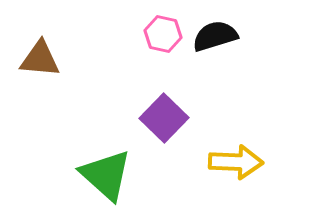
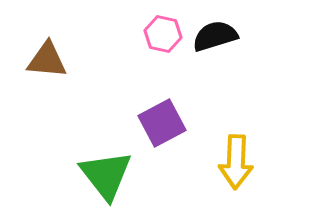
brown triangle: moved 7 px right, 1 px down
purple square: moved 2 px left, 5 px down; rotated 18 degrees clockwise
yellow arrow: rotated 90 degrees clockwise
green triangle: rotated 10 degrees clockwise
